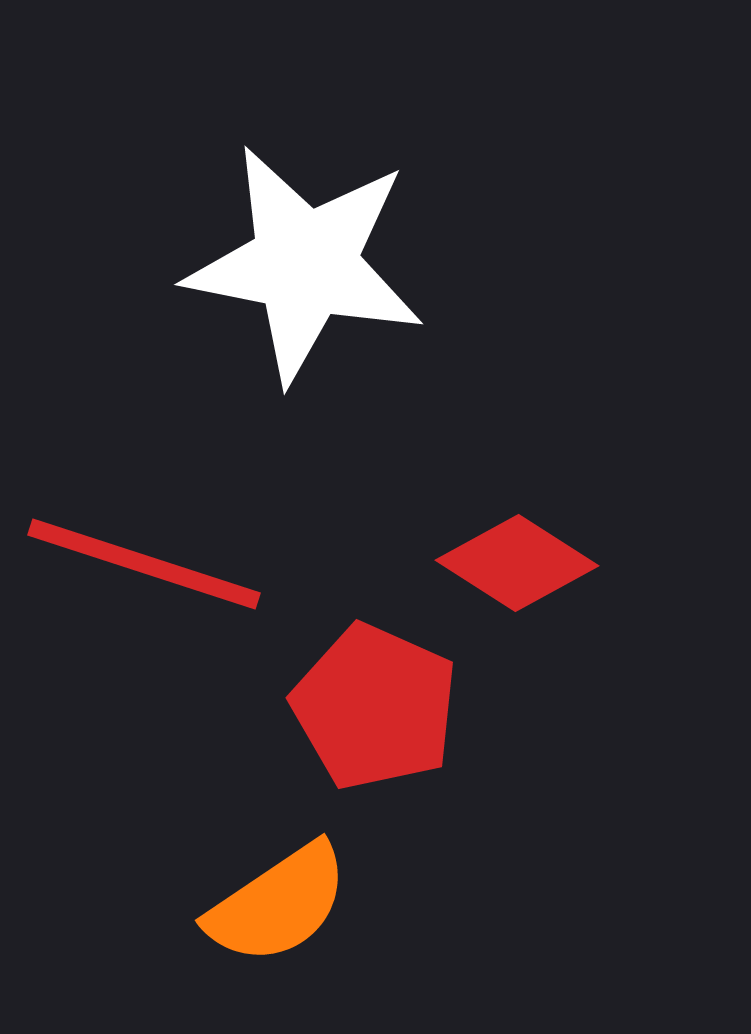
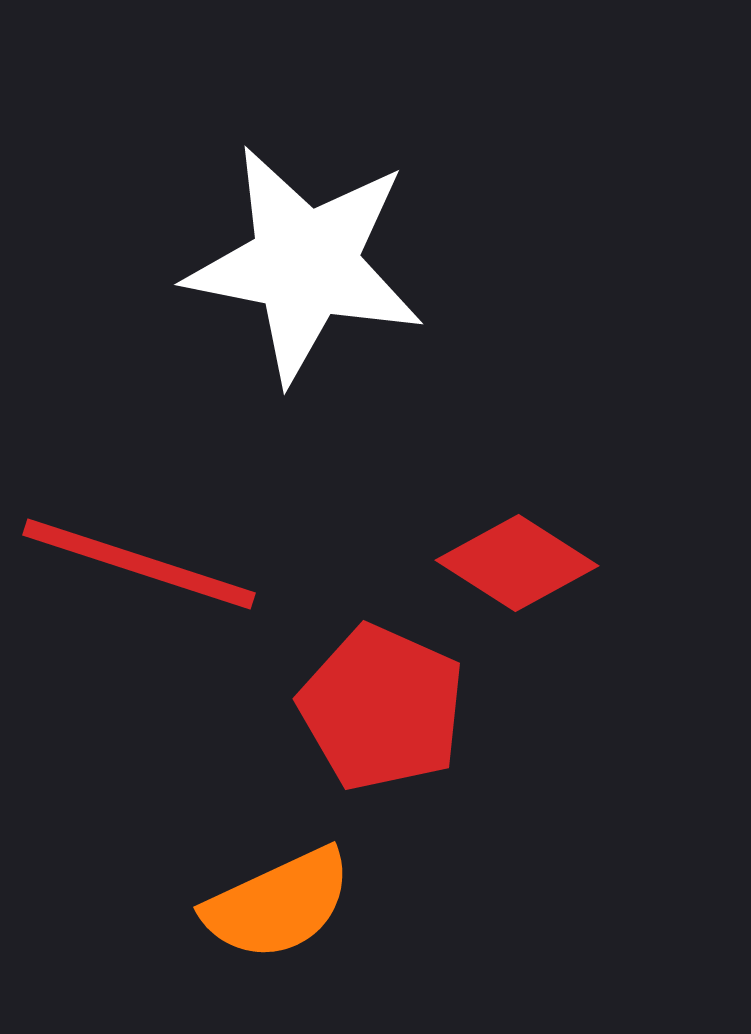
red line: moved 5 px left
red pentagon: moved 7 px right, 1 px down
orange semicircle: rotated 9 degrees clockwise
